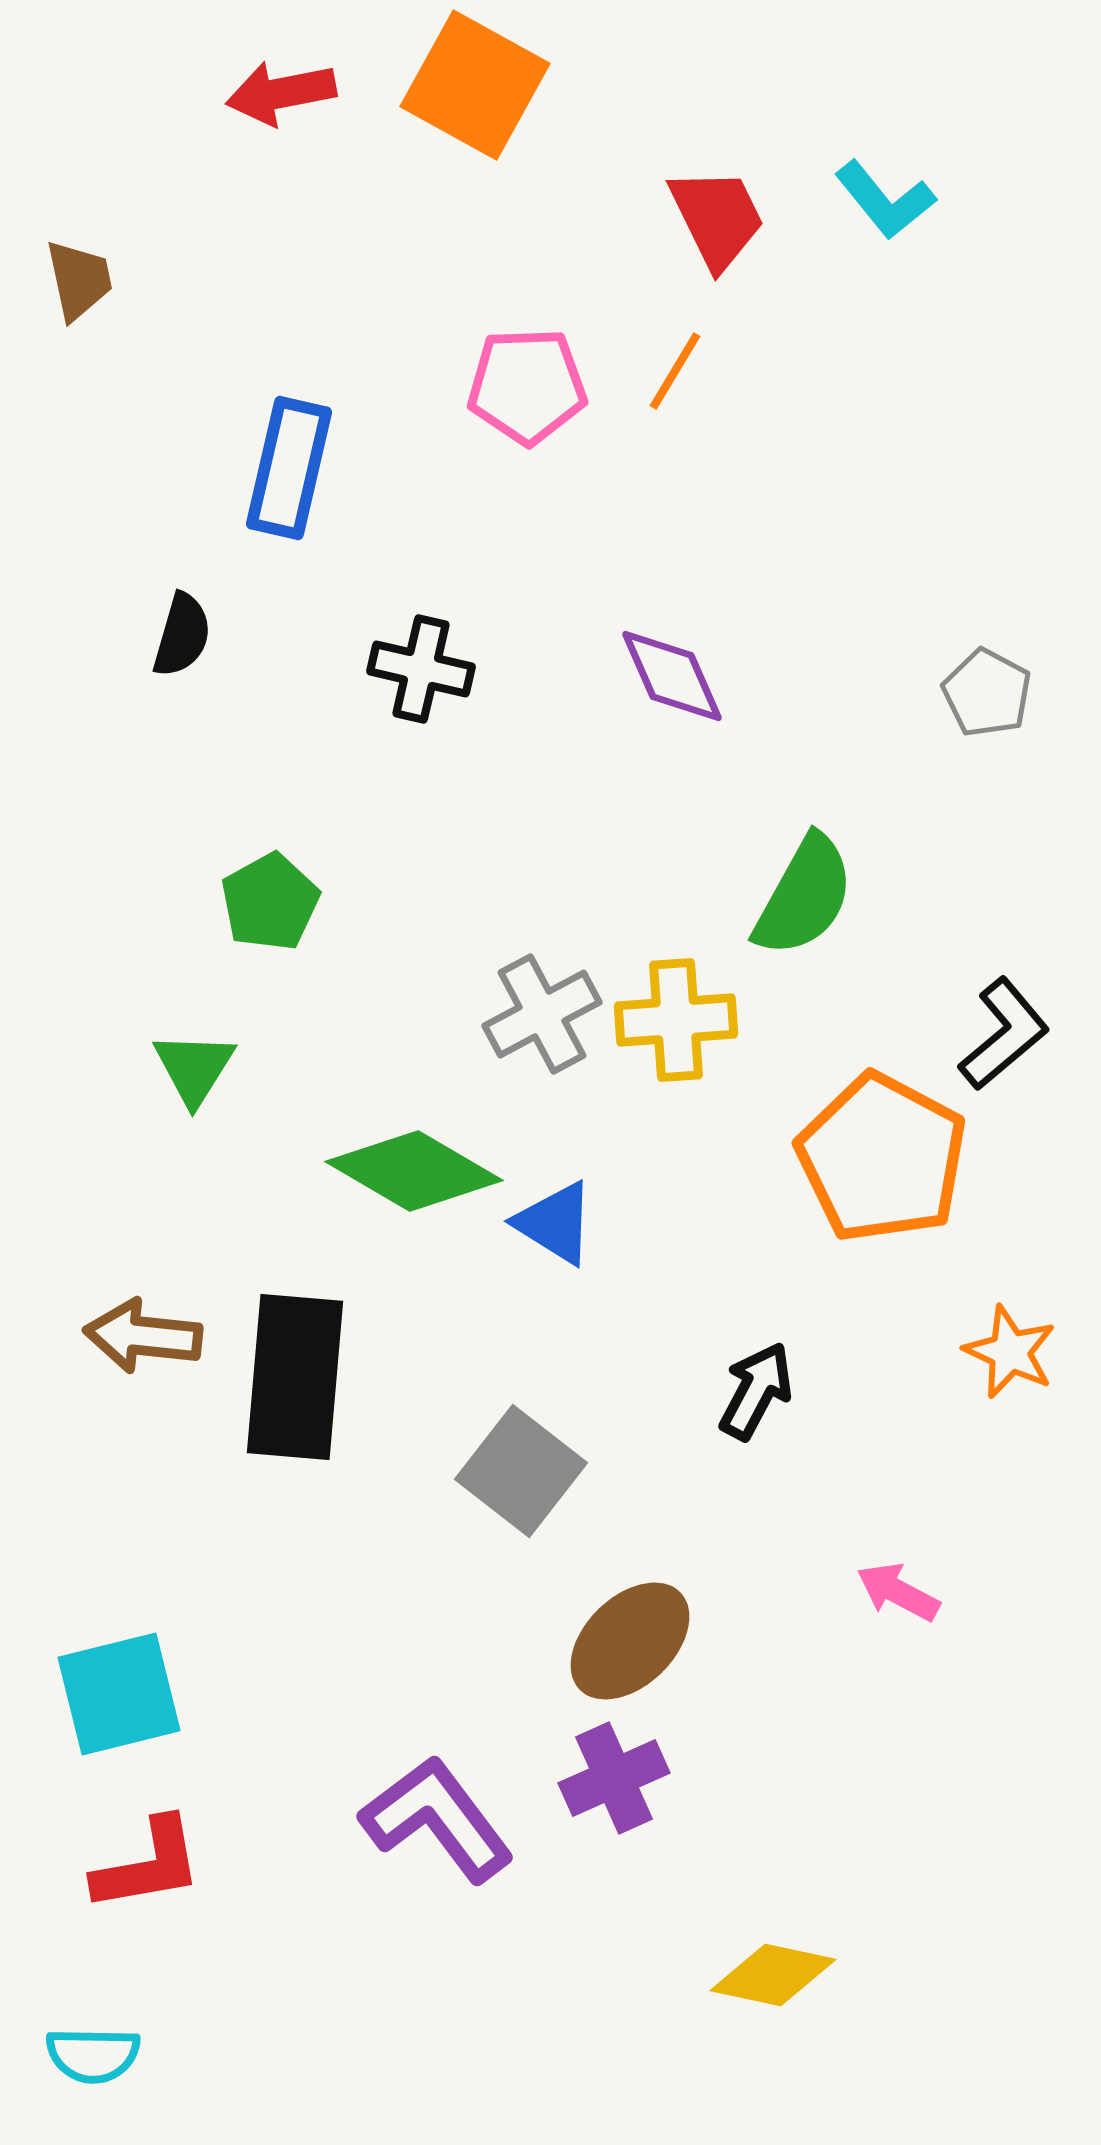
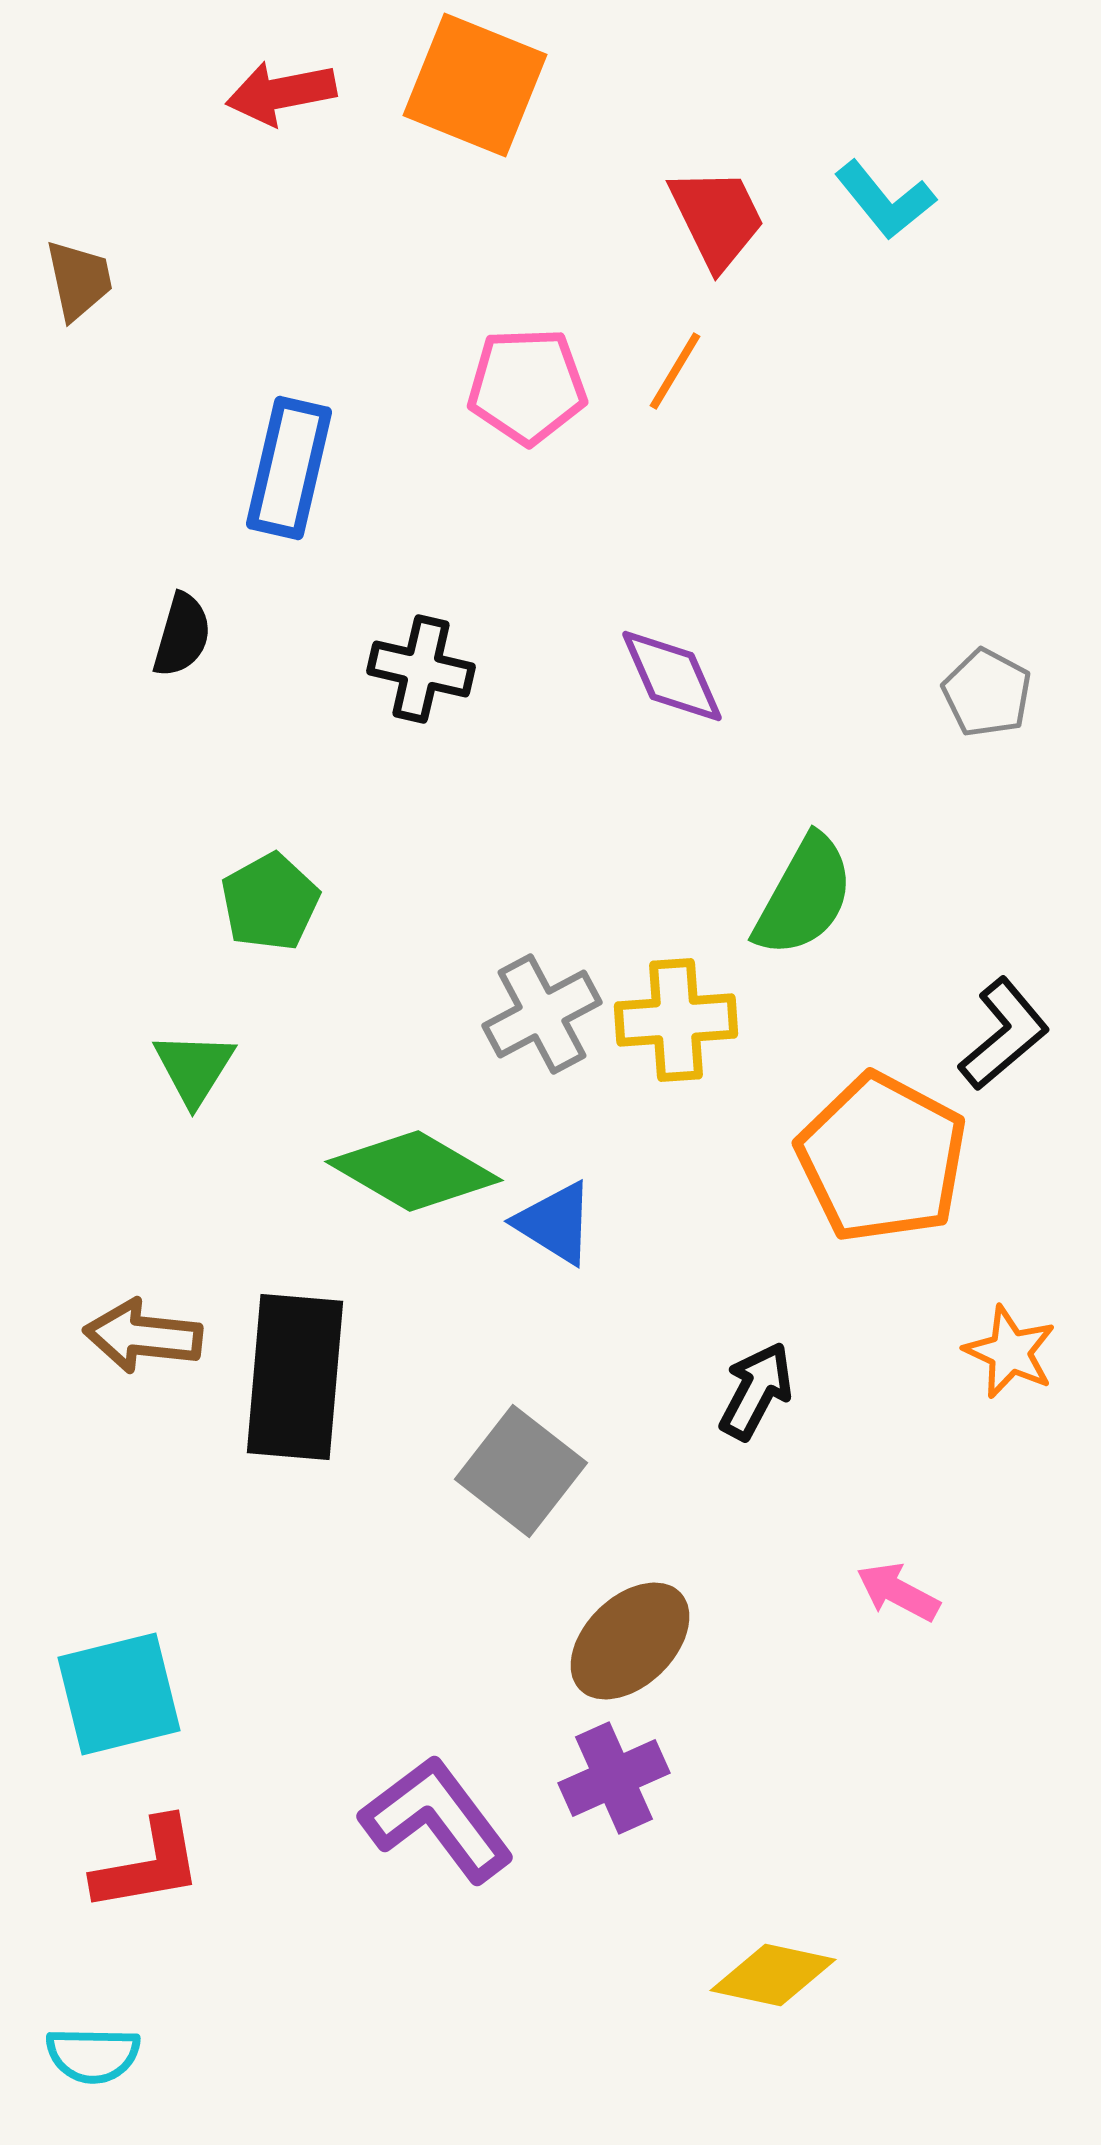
orange square: rotated 7 degrees counterclockwise
